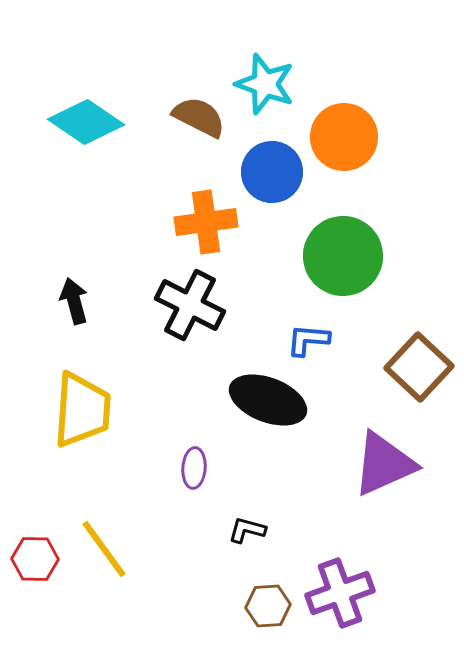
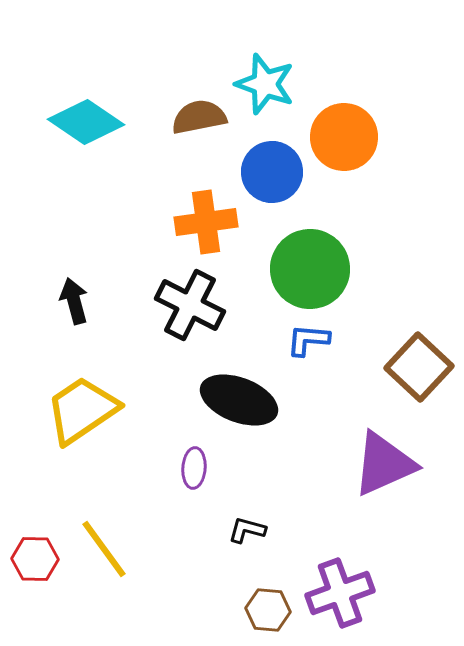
brown semicircle: rotated 38 degrees counterclockwise
green circle: moved 33 px left, 13 px down
black ellipse: moved 29 px left
yellow trapezoid: rotated 128 degrees counterclockwise
brown hexagon: moved 4 px down; rotated 9 degrees clockwise
